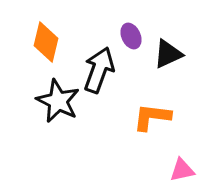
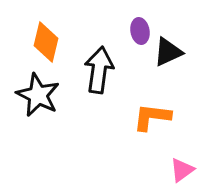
purple ellipse: moved 9 px right, 5 px up; rotated 15 degrees clockwise
black triangle: moved 2 px up
black arrow: rotated 12 degrees counterclockwise
black star: moved 20 px left, 6 px up
pink triangle: rotated 24 degrees counterclockwise
